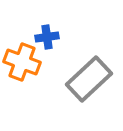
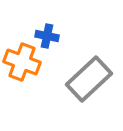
blue cross: moved 1 px up; rotated 20 degrees clockwise
